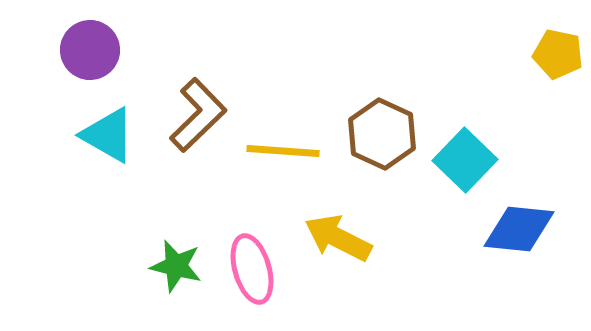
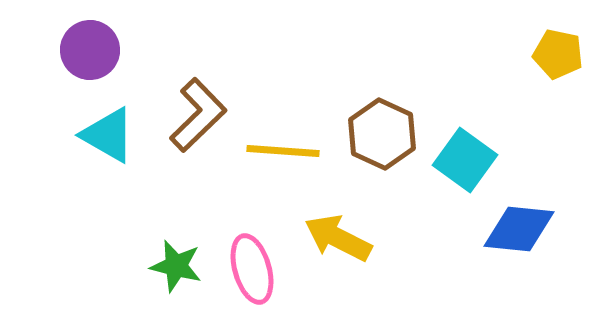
cyan square: rotated 8 degrees counterclockwise
